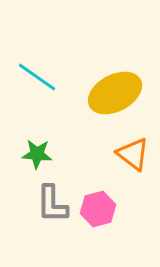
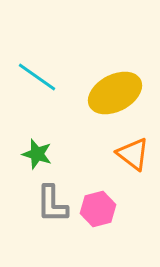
green star: rotated 12 degrees clockwise
